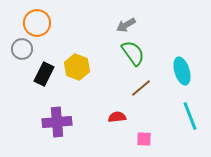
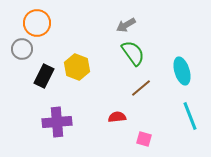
black rectangle: moved 2 px down
pink square: rotated 14 degrees clockwise
